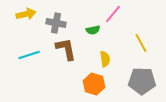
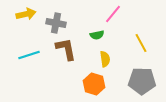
green semicircle: moved 4 px right, 5 px down
